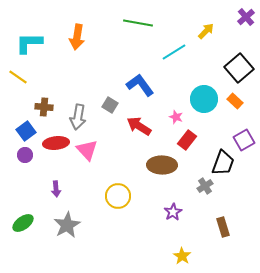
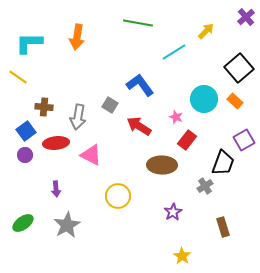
pink triangle: moved 4 px right, 5 px down; rotated 20 degrees counterclockwise
